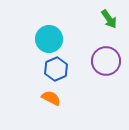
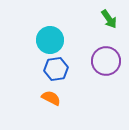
cyan circle: moved 1 px right, 1 px down
blue hexagon: rotated 15 degrees clockwise
